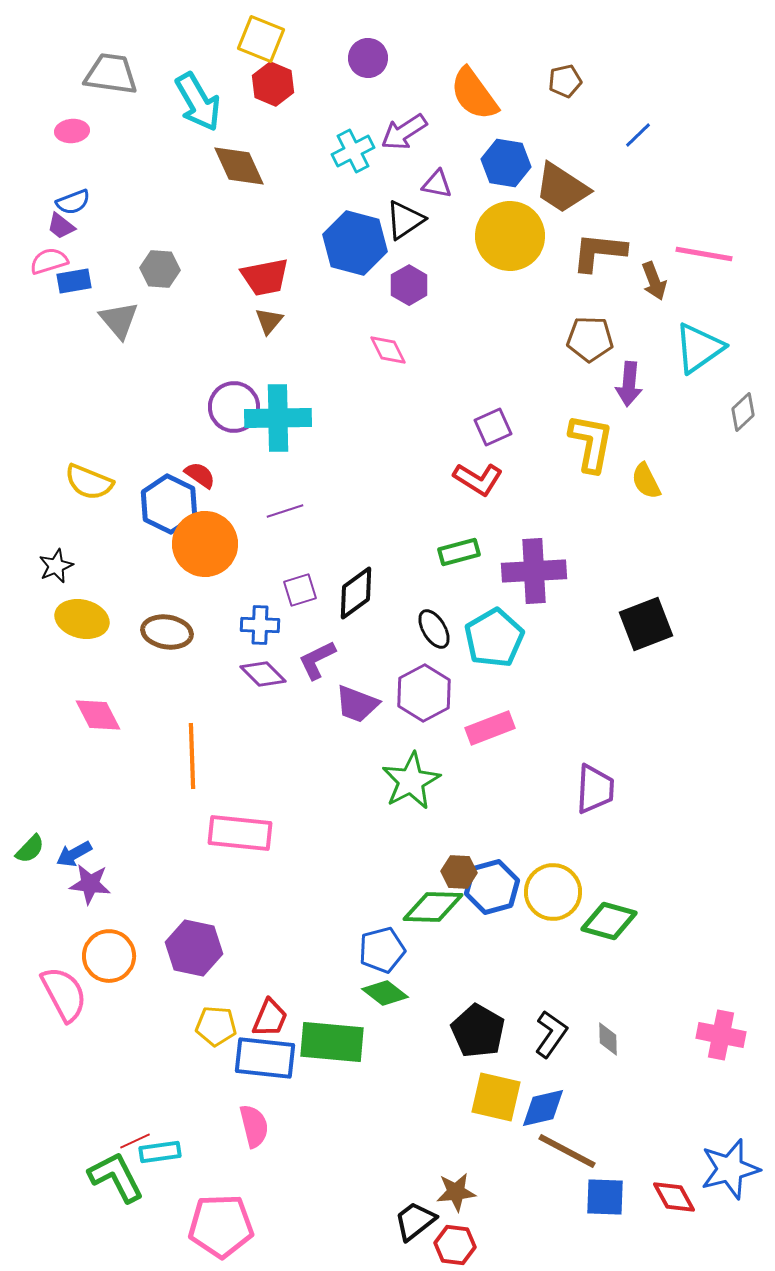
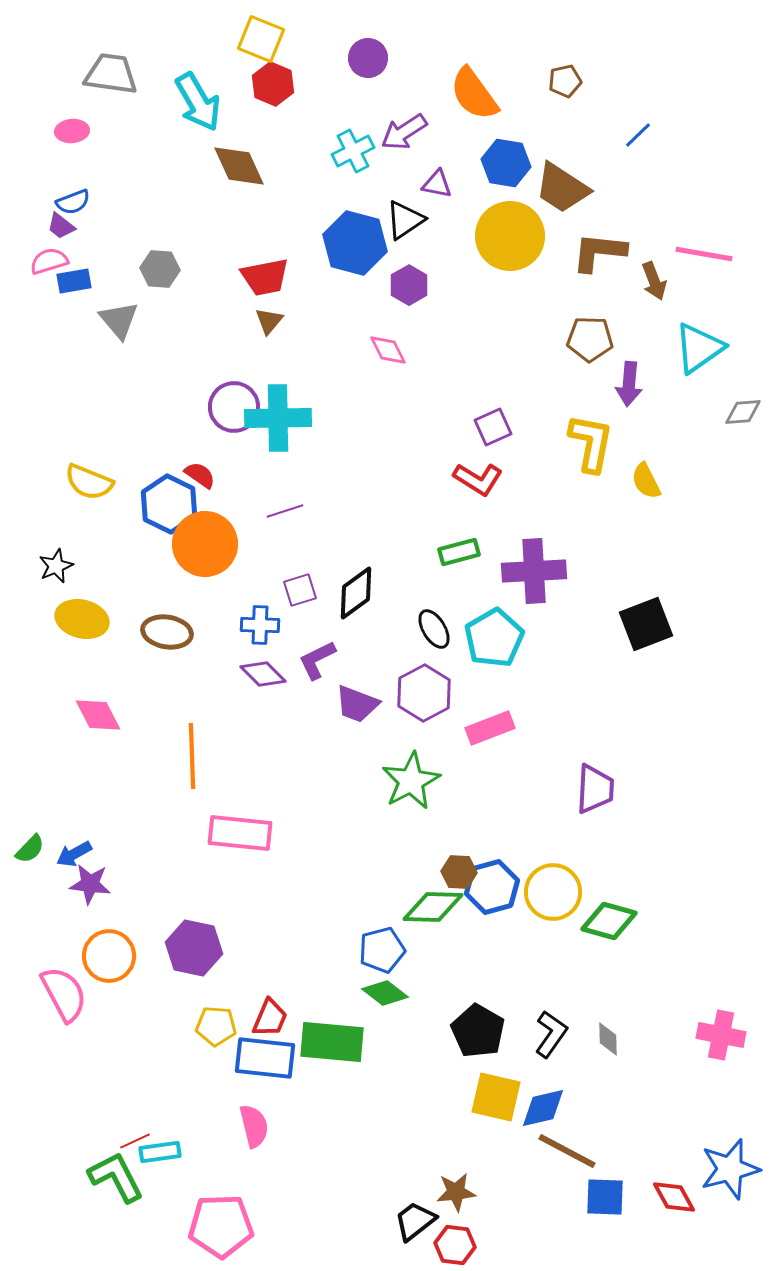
gray diamond at (743, 412): rotated 39 degrees clockwise
